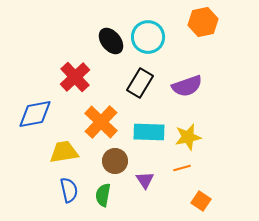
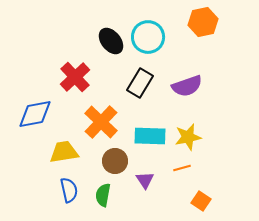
cyan rectangle: moved 1 px right, 4 px down
